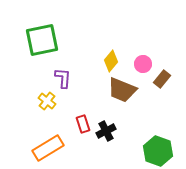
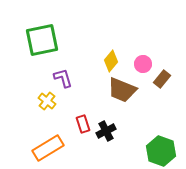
purple L-shape: rotated 20 degrees counterclockwise
green hexagon: moved 3 px right
